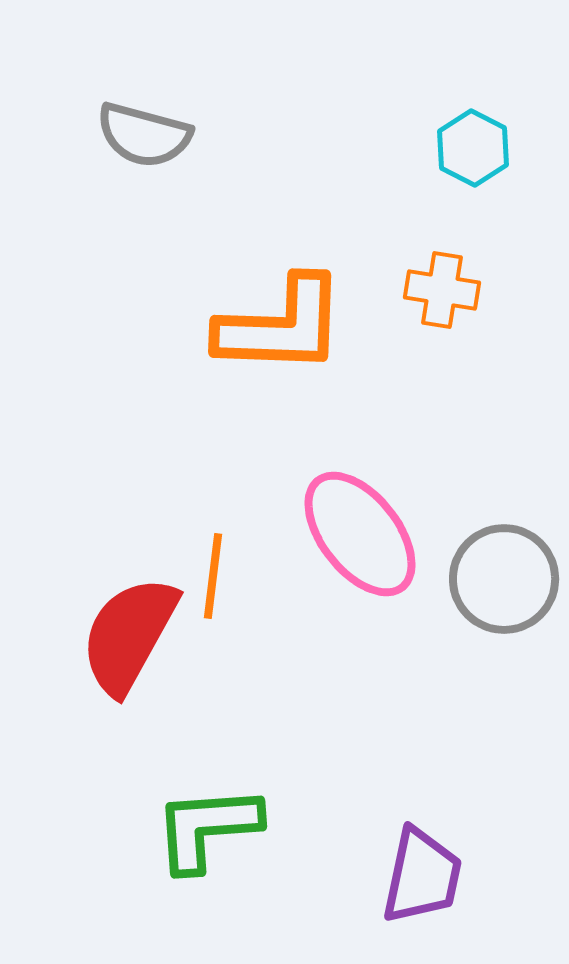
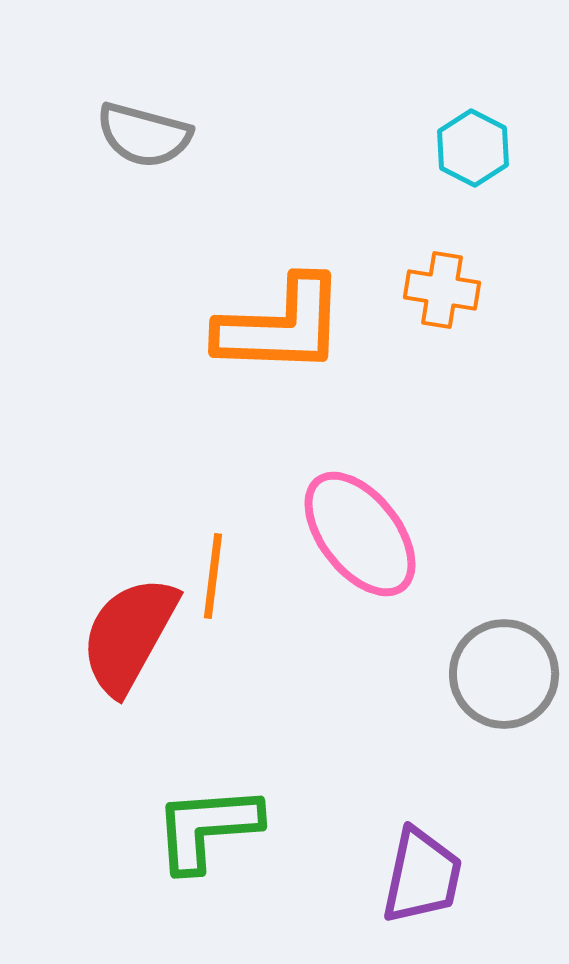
gray circle: moved 95 px down
